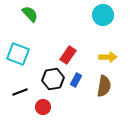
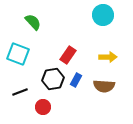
green semicircle: moved 3 px right, 8 px down
brown semicircle: rotated 85 degrees clockwise
